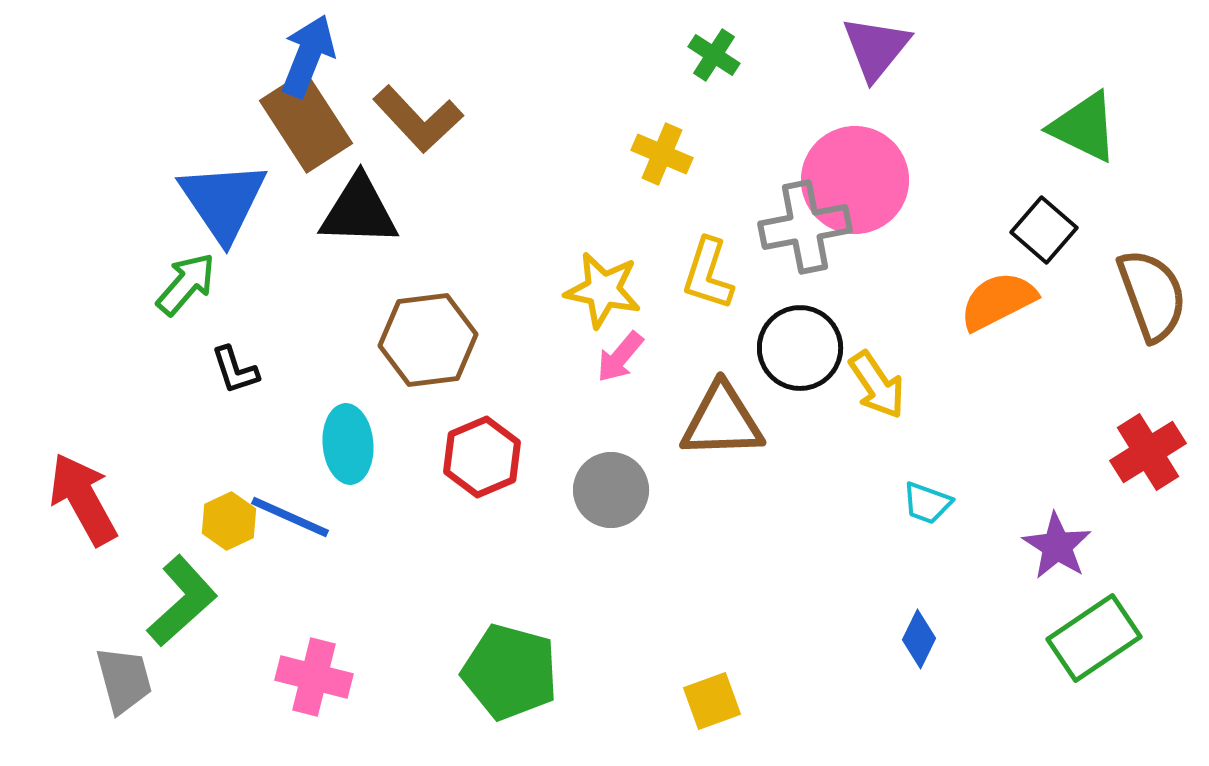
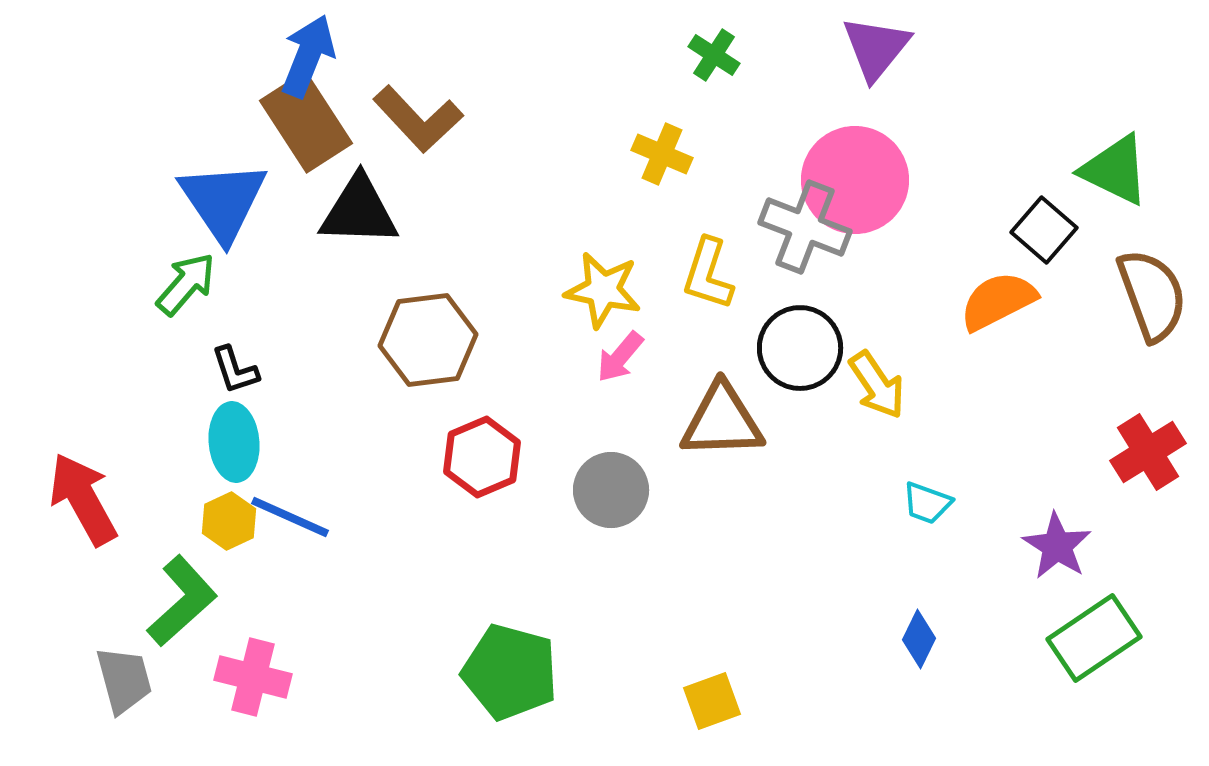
green triangle: moved 31 px right, 43 px down
gray cross: rotated 32 degrees clockwise
cyan ellipse: moved 114 px left, 2 px up
pink cross: moved 61 px left
